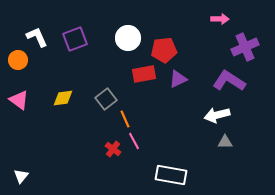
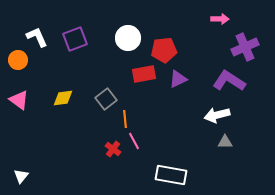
orange line: rotated 18 degrees clockwise
